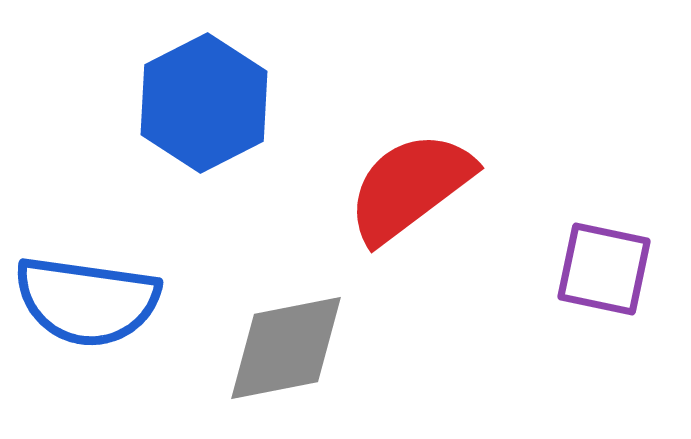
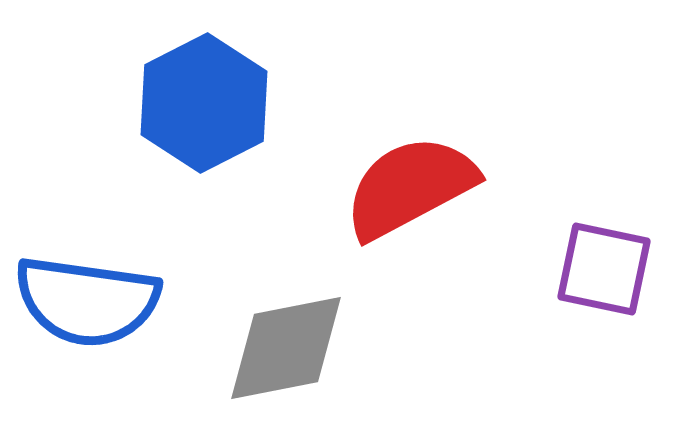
red semicircle: rotated 9 degrees clockwise
